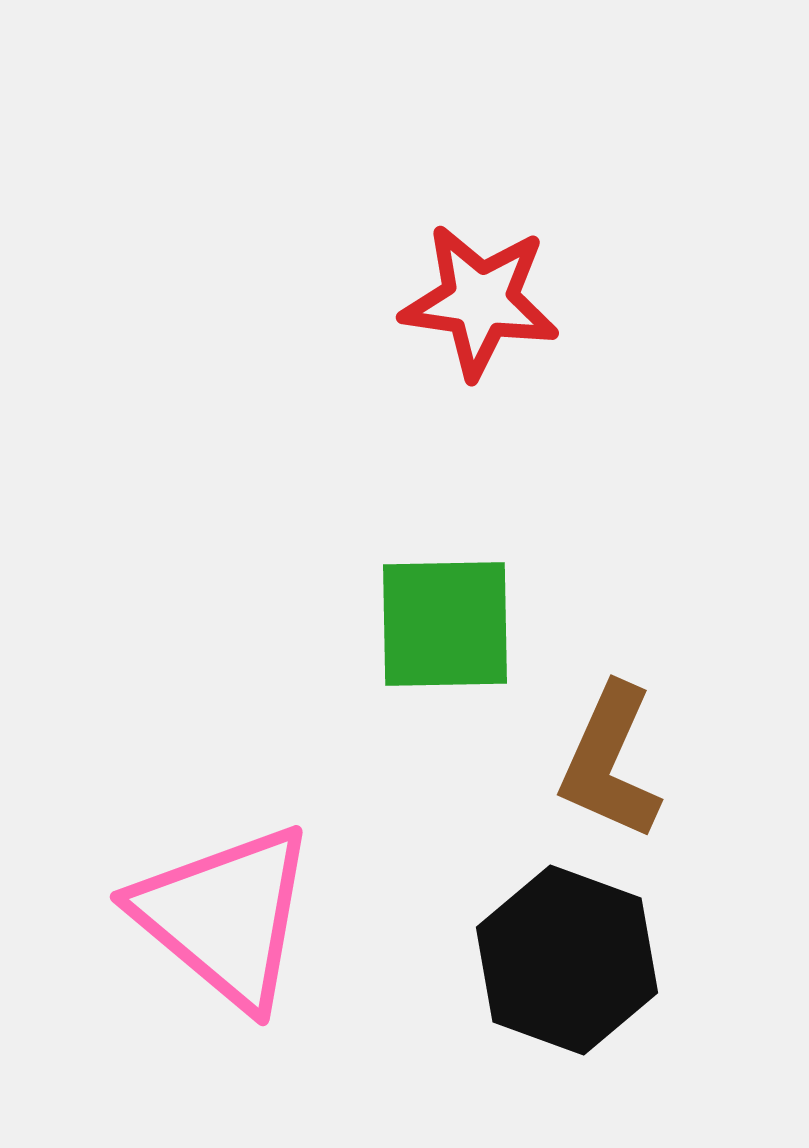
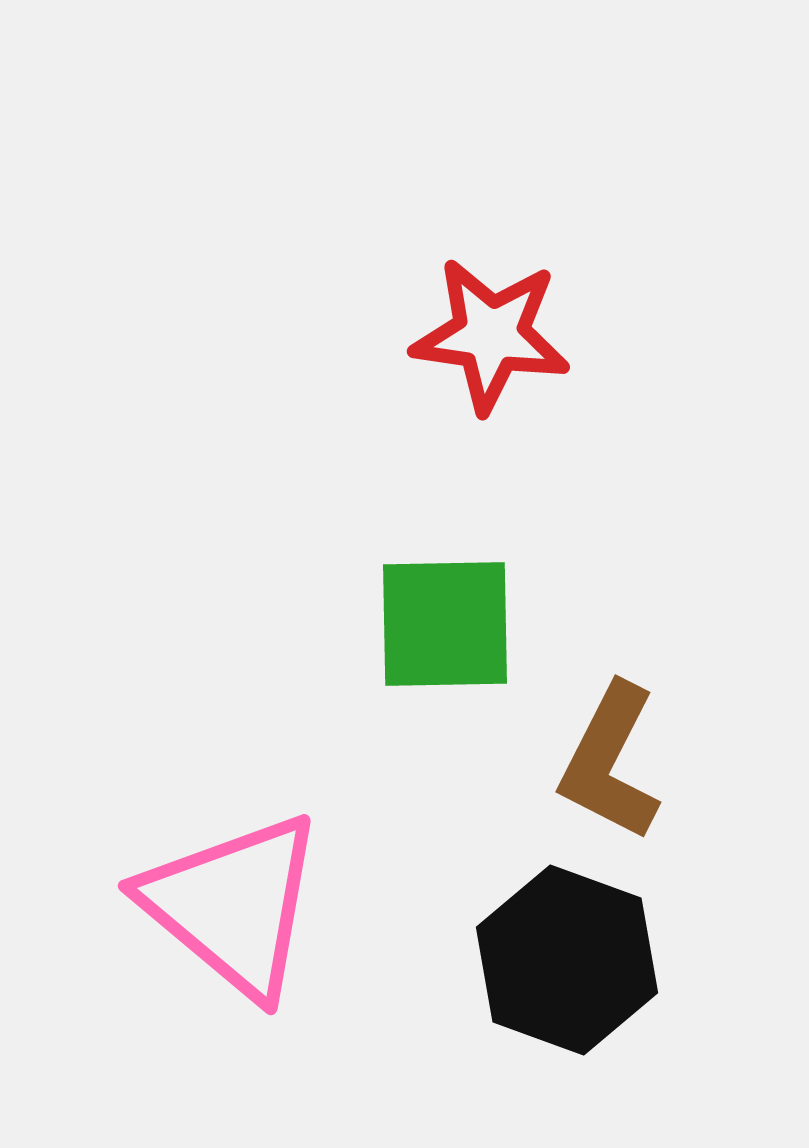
red star: moved 11 px right, 34 px down
brown L-shape: rotated 3 degrees clockwise
pink triangle: moved 8 px right, 11 px up
